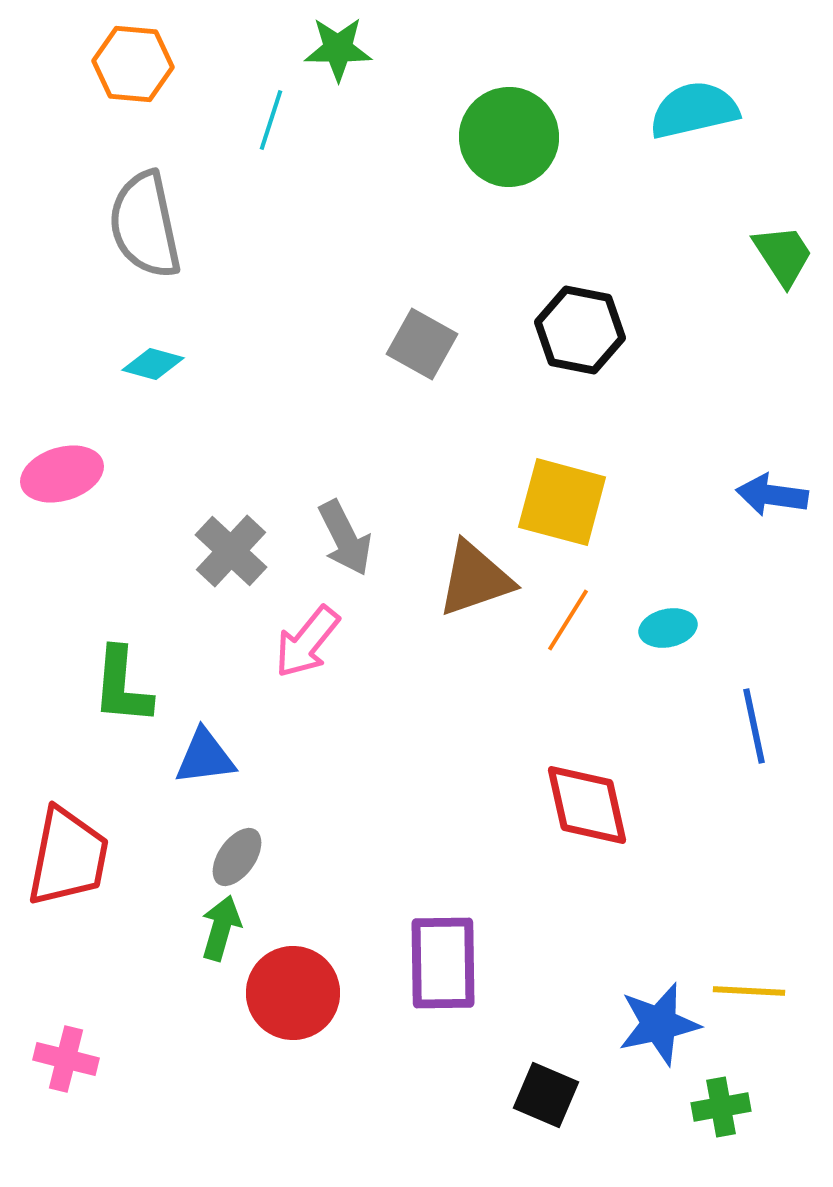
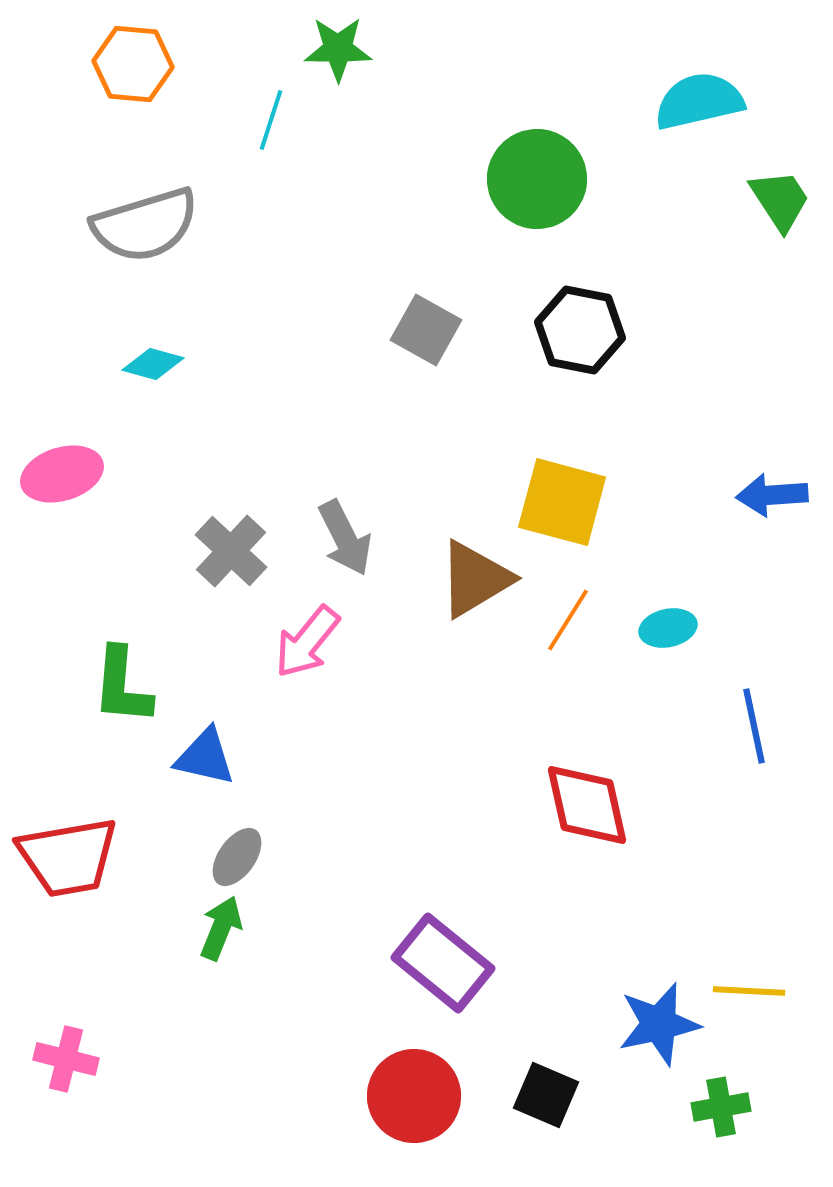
cyan semicircle: moved 5 px right, 9 px up
green circle: moved 28 px right, 42 px down
gray semicircle: rotated 95 degrees counterclockwise
green trapezoid: moved 3 px left, 55 px up
gray square: moved 4 px right, 14 px up
blue arrow: rotated 12 degrees counterclockwise
brown triangle: rotated 12 degrees counterclockwise
blue triangle: rotated 20 degrees clockwise
red trapezoid: rotated 69 degrees clockwise
green arrow: rotated 6 degrees clockwise
purple rectangle: rotated 50 degrees counterclockwise
red circle: moved 121 px right, 103 px down
